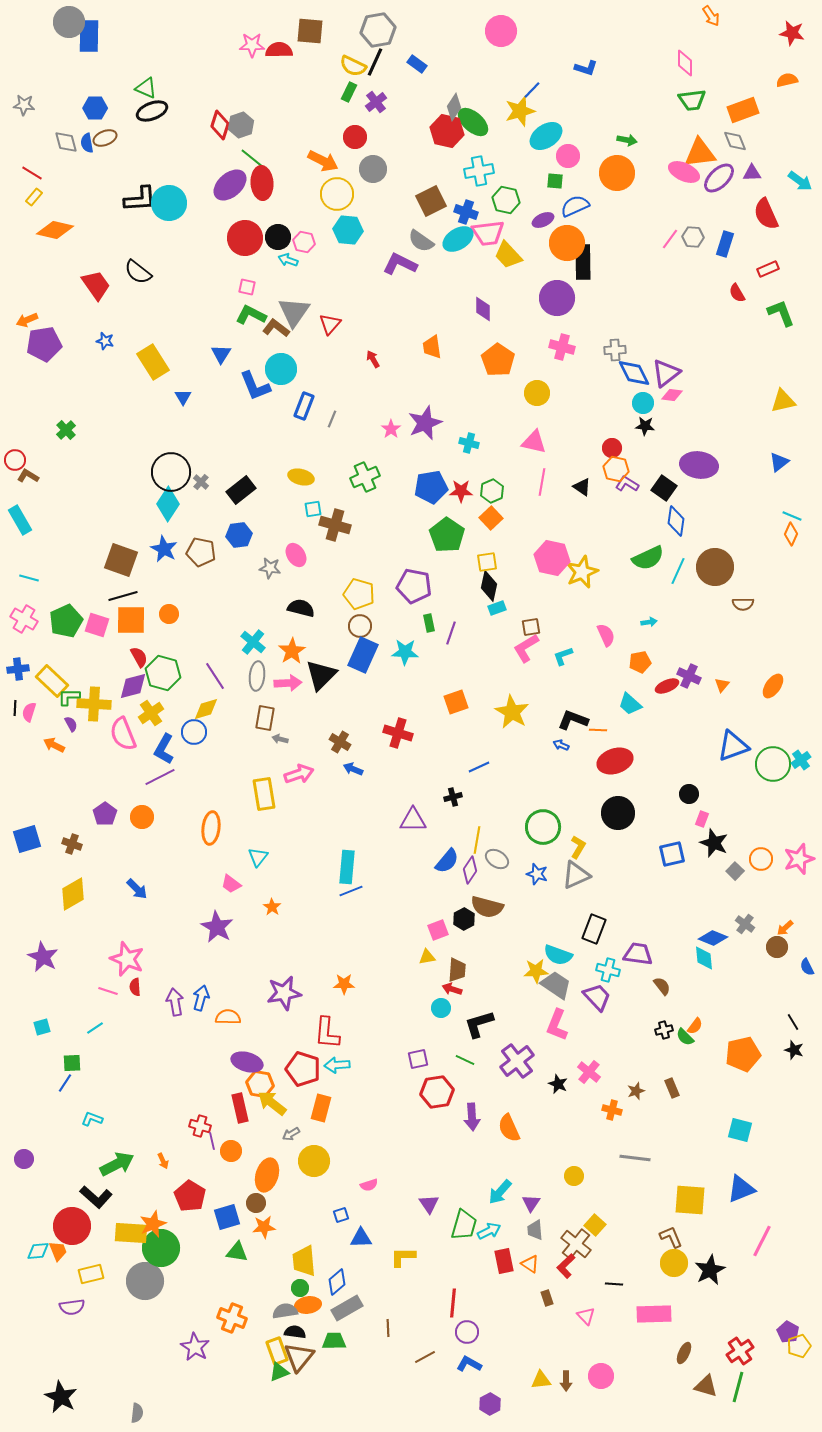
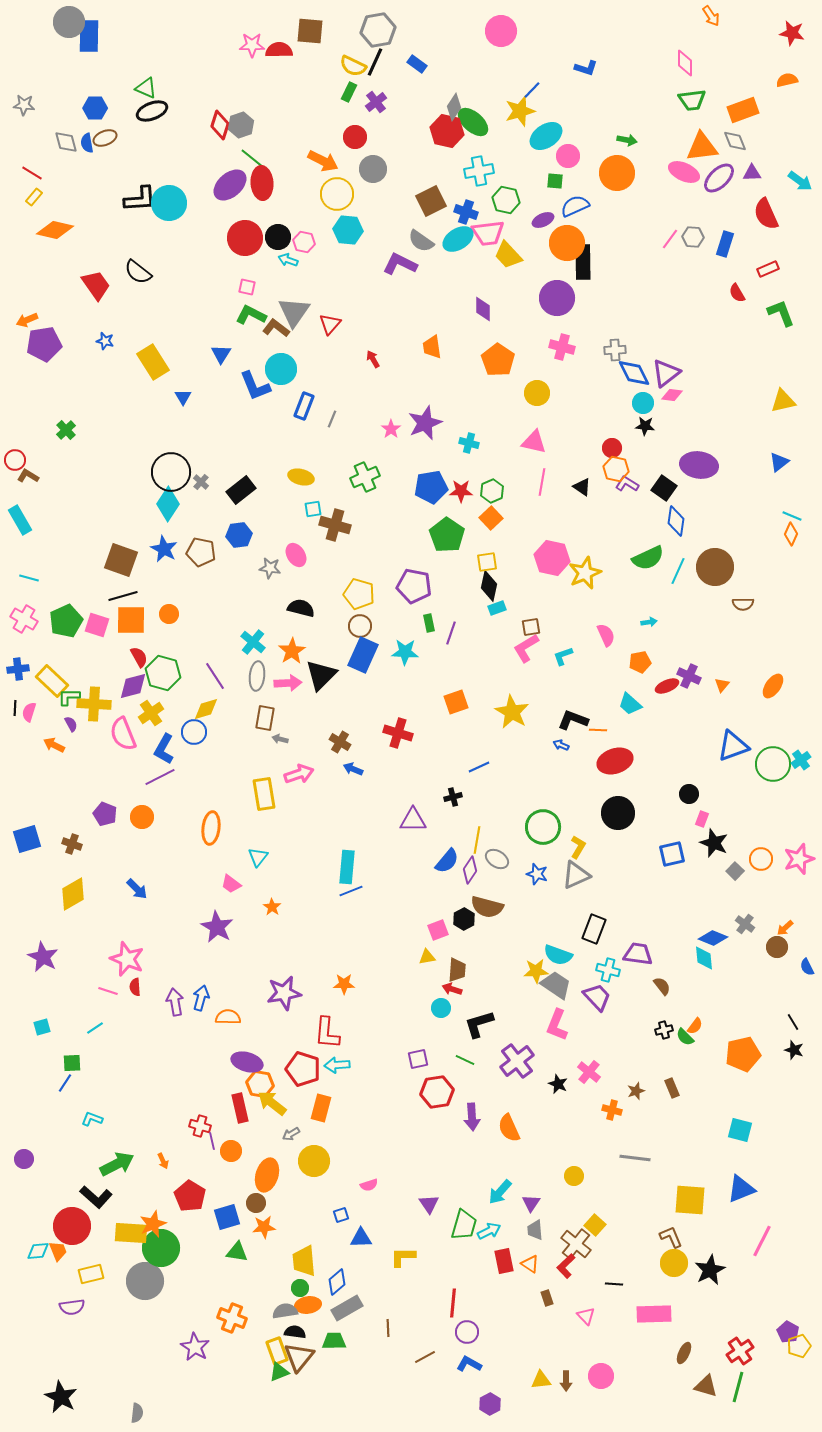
orange triangle at (700, 153): moved 2 px right, 6 px up
yellow star at (582, 572): moved 3 px right, 1 px down
purple pentagon at (105, 814): rotated 15 degrees counterclockwise
